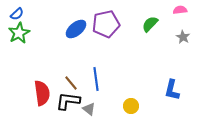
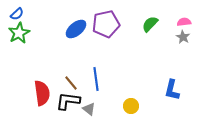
pink semicircle: moved 4 px right, 12 px down
